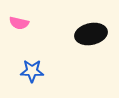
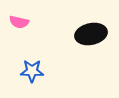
pink semicircle: moved 1 px up
